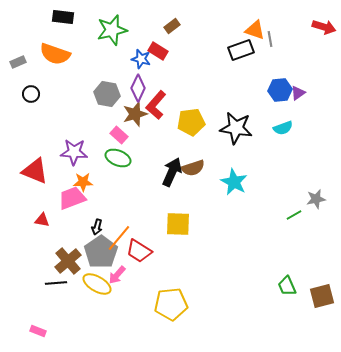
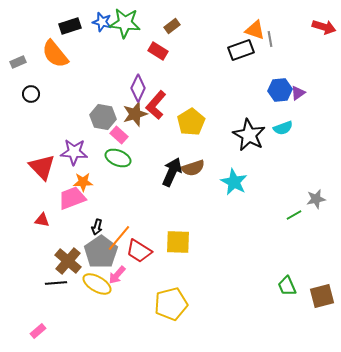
black rectangle at (63, 17): moved 7 px right, 9 px down; rotated 25 degrees counterclockwise
green star at (112, 30): moved 13 px right, 7 px up; rotated 20 degrees clockwise
orange semicircle at (55, 54): rotated 32 degrees clockwise
blue star at (141, 59): moved 39 px left, 37 px up
gray hexagon at (107, 94): moved 4 px left, 23 px down
yellow pentagon at (191, 122): rotated 24 degrees counterclockwise
black star at (236, 128): moved 13 px right, 7 px down; rotated 20 degrees clockwise
red triangle at (35, 171): moved 7 px right, 4 px up; rotated 24 degrees clockwise
yellow square at (178, 224): moved 18 px down
brown cross at (68, 261): rotated 8 degrees counterclockwise
yellow pentagon at (171, 304): rotated 8 degrees counterclockwise
pink rectangle at (38, 331): rotated 63 degrees counterclockwise
